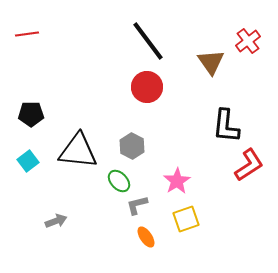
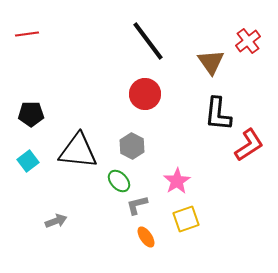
red circle: moved 2 px left, 7 px down
black L-shape: moved 8 px left, 12 px up
red L-shape: moved 20 px up
